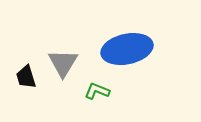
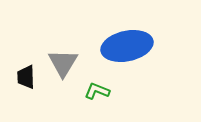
blue ellipse: moved 3 px up
black trapezoid: rotated 15 degrees clockwise
